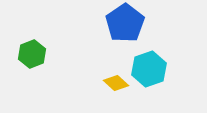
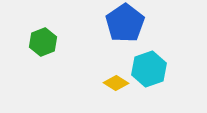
green hexagon: moved 11 px right, 12 px up
yellow diamond: rotated 10 degrees counterclockwise
